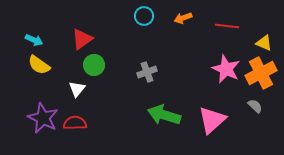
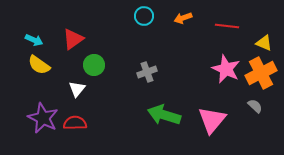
red triangle: moved 9 px left
pink triangle: rotated 8 degrees counterclockwise
